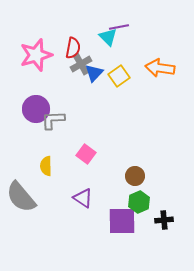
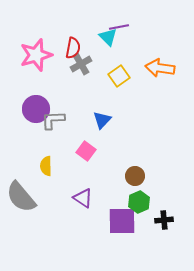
blue triangle: moved 8 px right, 47 px down
pink square: moved 3 px up
